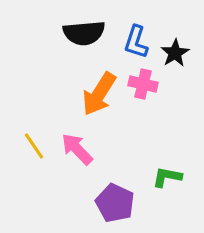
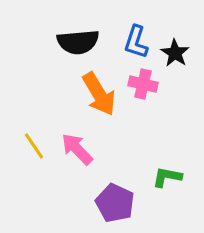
black semicircle: moved 6 px left, 9 px down
black star: rotated 8 degrees counterclockwise
orange arrow: rotated 63 degrees counterclockwise
